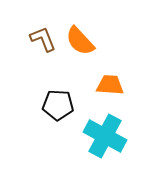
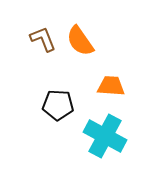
orange semicircle: rotated 8 degrees clockwise
orange trapezoid: moved 1 px right, 1 px down
